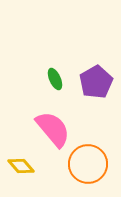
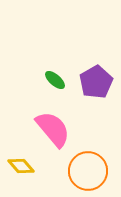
green ellipse: moved 1 px down; rotated 25 degrees counterclockwise
orange circle: moved 7 px down
